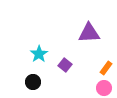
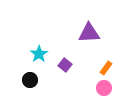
black circle: moved 3 px left, 2 px up
